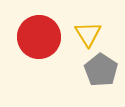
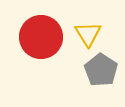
red circle: moved 2 px right
